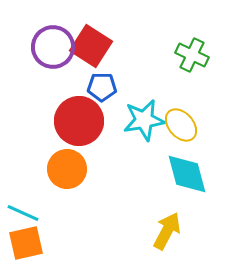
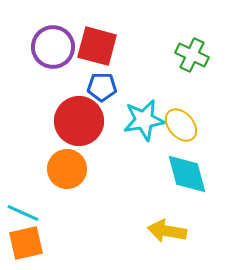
red square: moved 6 px right; rotated 18 degrees counterclockwise
yellow arrow: rotated 108 degrees counterclockwise
